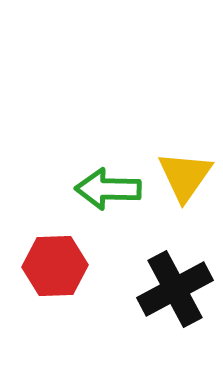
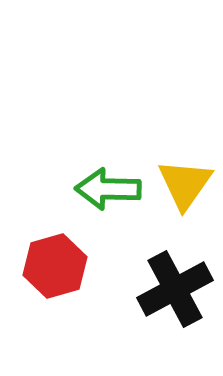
yellow triangle: moved 8 px down
red hexagon: rotated 14 degrees counterclockwise
